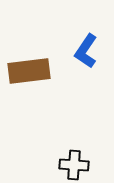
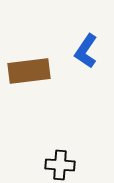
black cross: moved 14 px left
